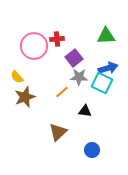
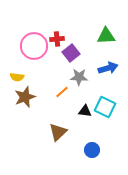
purple square: moved 3 px left, 5 px up
yellow semicircle: rotated 40 degrees counterclockwise
cyan square: moved 3 px right, 24 px down
